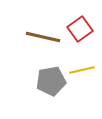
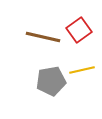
red square: moved 1 px left, 1 px down
